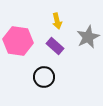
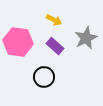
yellow arrow: moved 3 px left, 1 px up; rotated 49 degrees counterclockwise
gray star: moved 2 px left, 1 px down
pink hexagon: moved 1 px down
